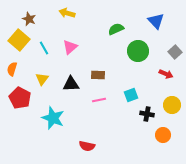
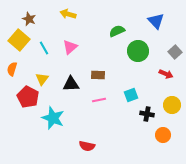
yellow arrow: moved 1 px right, 1 px down
green semicircle: moved 1 px right, 2 px down
red pentagon: moved 8 px right, 1 px up
